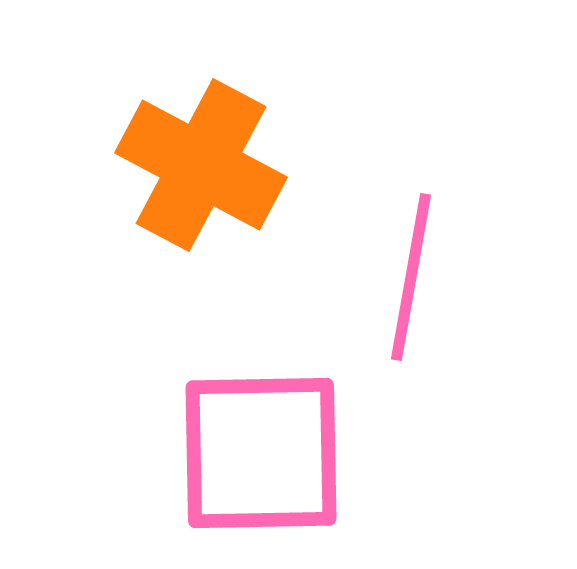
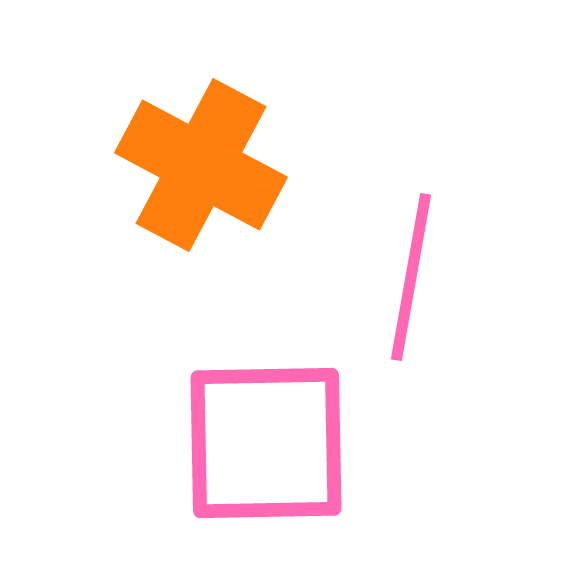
pink square: moved 5 px right, 10 px up
